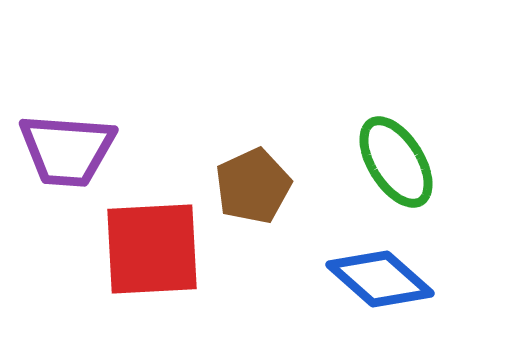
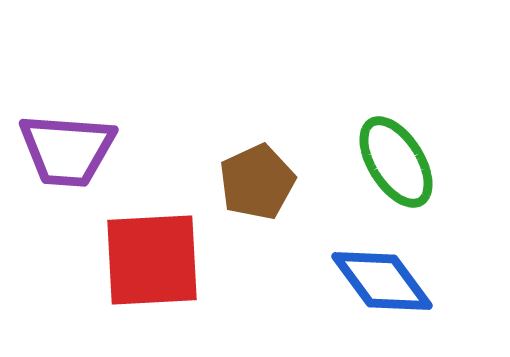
brown pentagon: moved 4 px right, 4 px up
red square: moved 11 px down
blue diamond: moved 2 px right, 2 px down; rotated 12 degrees clockwise
